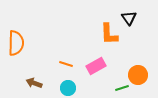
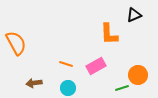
black triangle: moved 5 px right, 3 px up; rotated 42 degrees clockwise
orange semicircle: rotated 30 degrees counterclockwise
brown arrow: rotated 28 degrees counterclockwise
